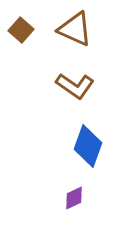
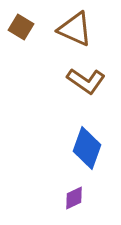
brown square: moved 3 px up; rotated 10 degrees counterclockwise
brown L-shape: moved 11 px right, 5 px up
blue diamond: moved 1 px left, 2 px down
